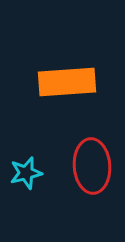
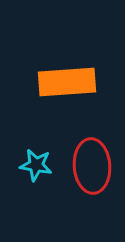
cyan star: moved 10 px right, 8 px up; rotated 24 degrees clockwise
